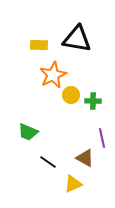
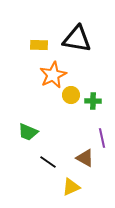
yellow triangle: moved 2 px left, 3 px down
